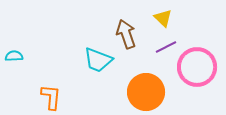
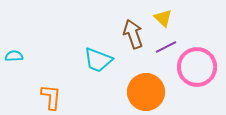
brown arrow: moved 7 px right
